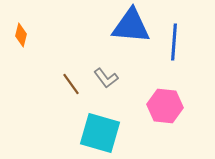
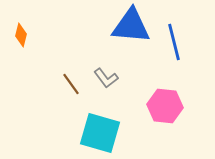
blue line: rotated 18 degrees counterclockwise
